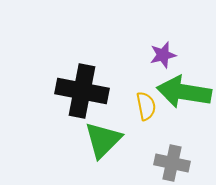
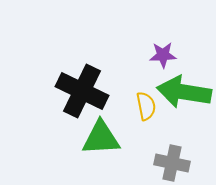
purple star: rotated 12 degrees clockwise
black cross: rotated 15 degrees clockwise
green triangle: moved 2 px left, 2 px up; rotated 42 degrees clockwise
